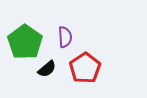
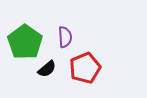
red pentagon: rotated 12 degrees clockwise
